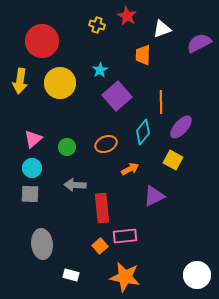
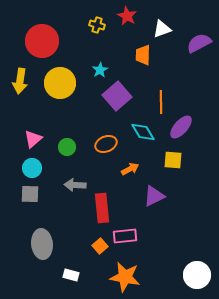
cyan diamond: rotated 70 degrees counterclockwise
yellow square: rotated 24 degrees counterclockwise
